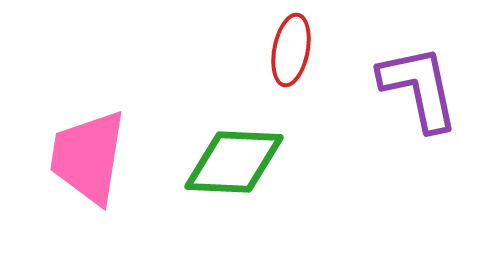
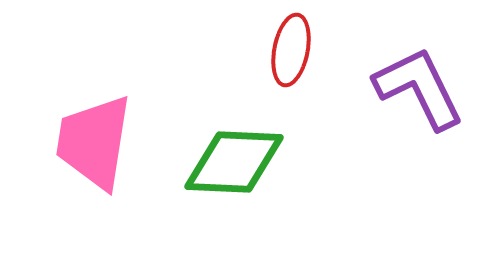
purple L-shape: rotated 14 degrees counterclockwise
pink trapezoid: moved 6 px right, 15 px up
